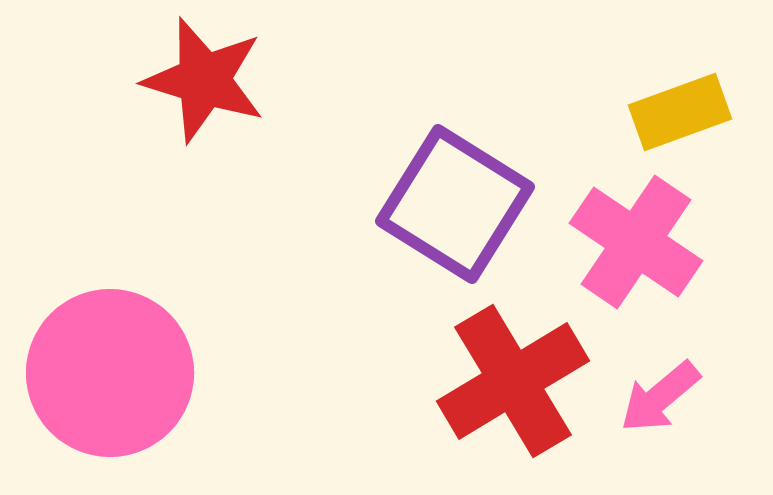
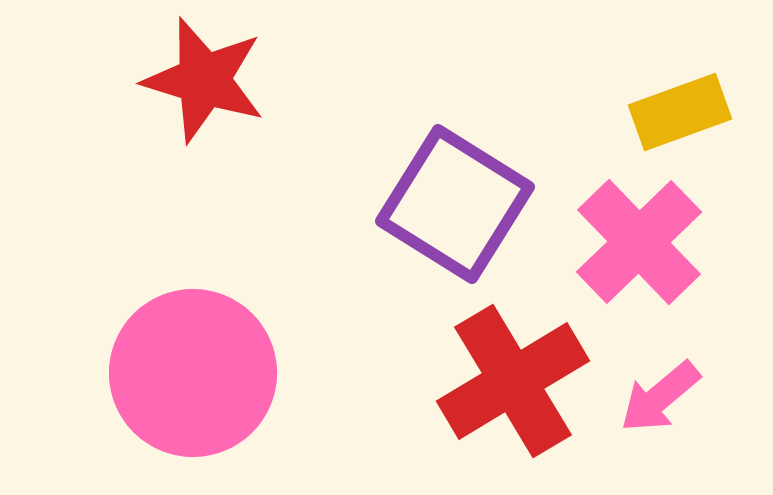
pink cross: moved 3 px right; rotated 12 degrees clockwise
pink circle: moved 83 px right
